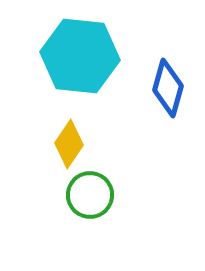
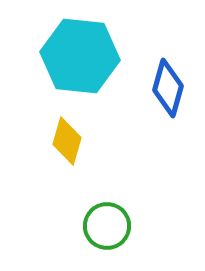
yellow diamond: moved 2 px left, 3 px up; rotated 18 degrees counterclockwise
green circle: moved 17 px right, 31 px down
